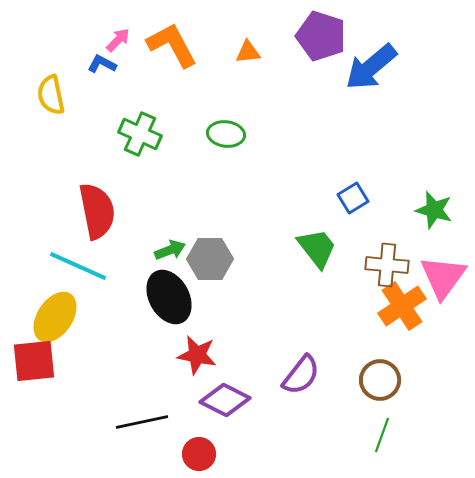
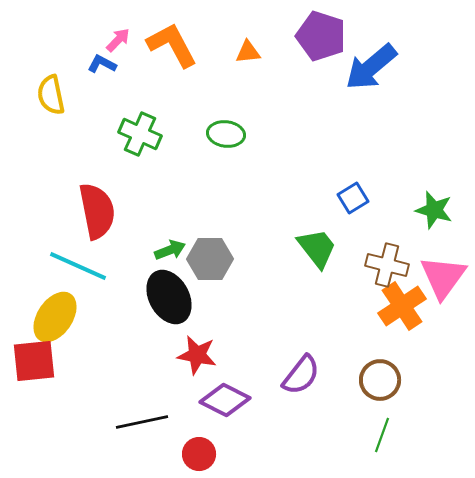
brown cross: rotated 9 degrees clockwise
